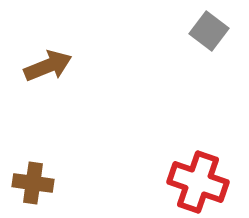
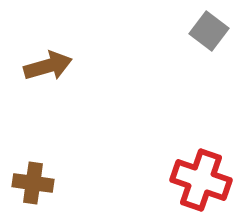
brown arrow: rotated 6 degrees clockwise
red cross: moved 3 px right, 2 px up
